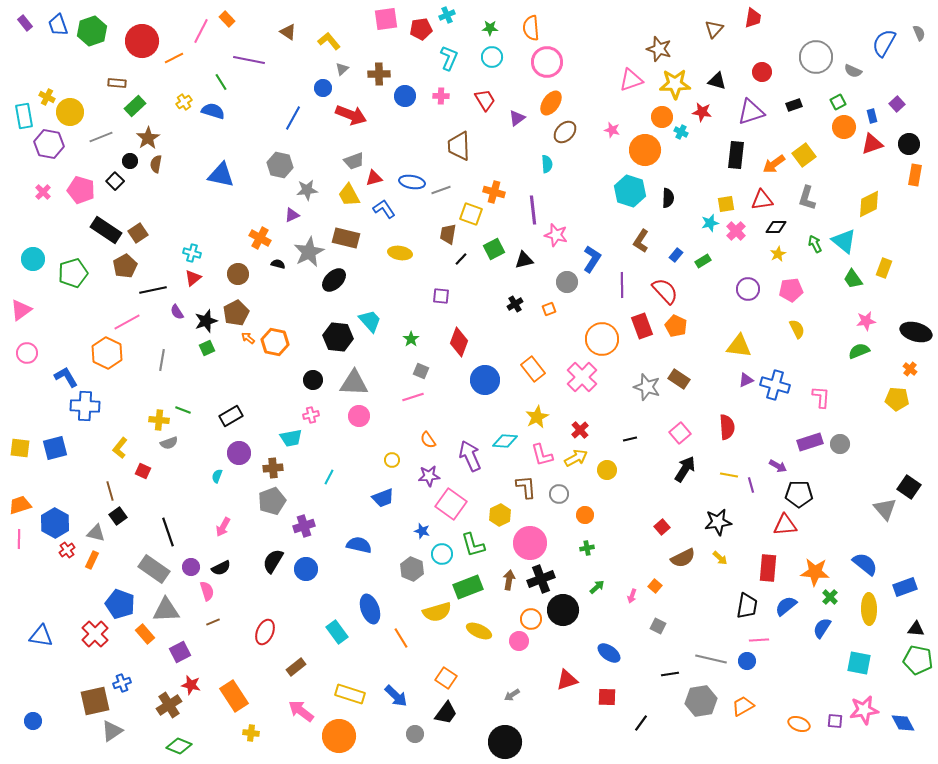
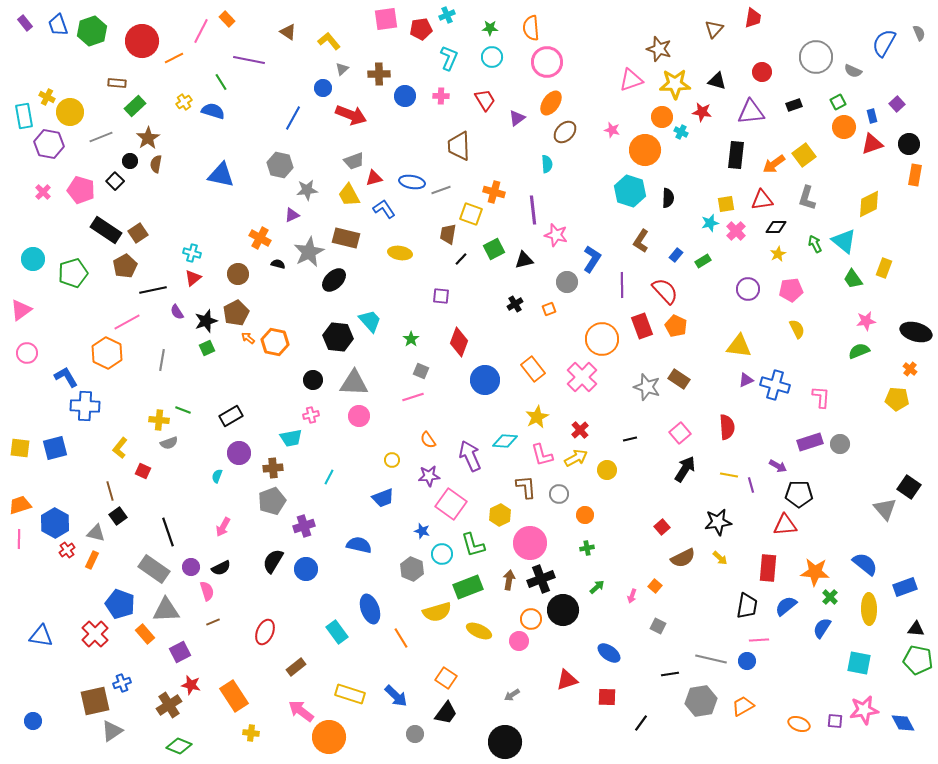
purple triangle at (751, 112): rotated 12 degrees clockwise
orange circle at (339, 736): moved 10 px left, 1 px down
